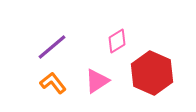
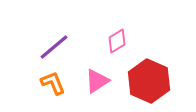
purple line: moved 2 px right
red hexagon: moved 3 px left, 8 px down
orange L-shape: rotated 16 degrees clockwise
